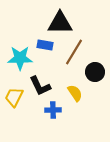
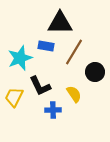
blue rectangle: moved 1 px right, 1 px down
cyan star: rotated 20 degrees counterclockwise
yellow semicircle: moved 1 px left, 1 px down
